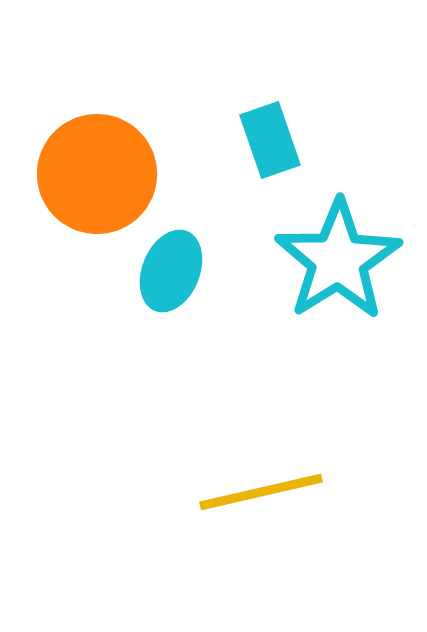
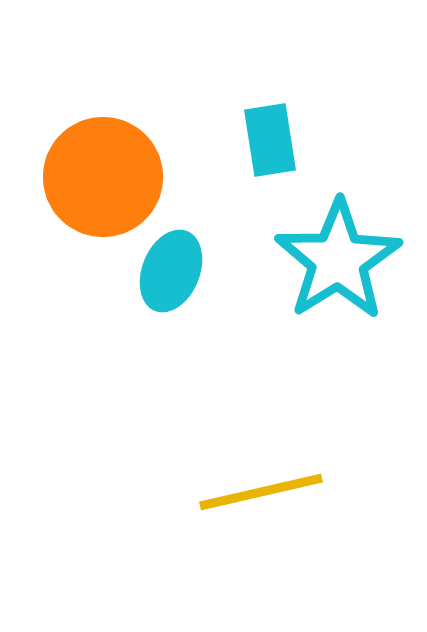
cyan rectangle: rotated 10 degrees clockwise
orange circle: moved 6 px right, 3 px down
